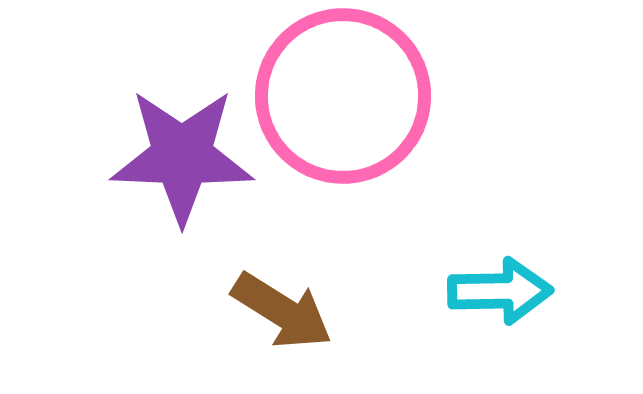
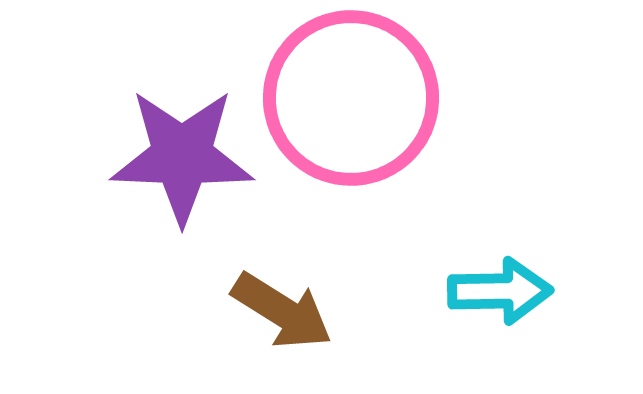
pink circle: moved 8 px right, 2 px down
